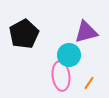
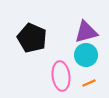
black pentagon: moved 8 px right, 4 px down; rotated 20 degrees counterclockwise
cyan circle: moved 17 px right
orange line: rotated 32 degrees clockwise
